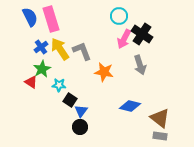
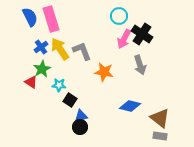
blue triangle: moved 5 px down; rotated 40 degrees clockwise
